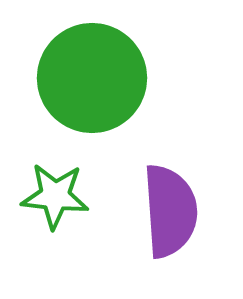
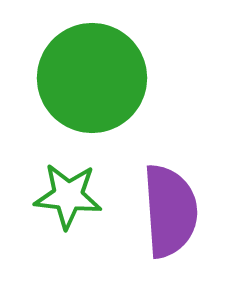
green star: moved 13 px right
